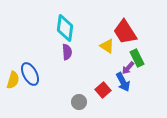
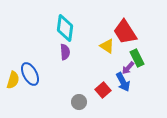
purple semicircle: moved 2 px left
